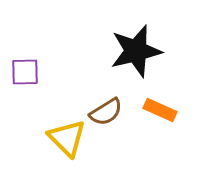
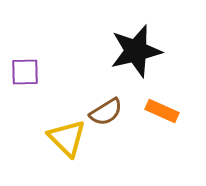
orange rectangle: moved 2 px right, 1 px down
